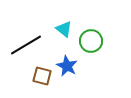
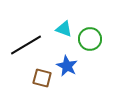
cyan triangle: rotated 18 degrees counterclockwise
green circle: moved 1 px left, 2 px up
brown square: moved 2 px down
